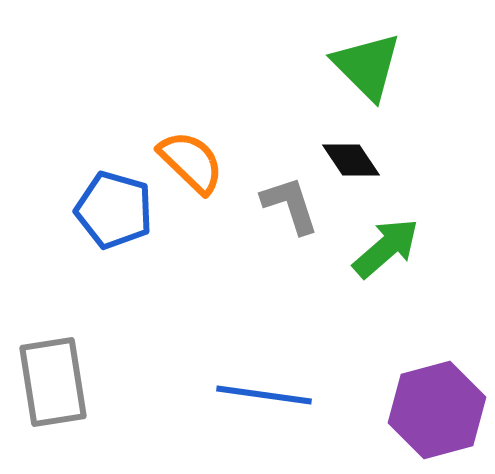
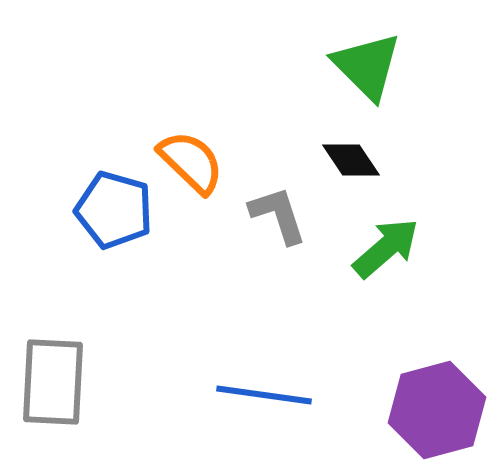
gray L-shape: moved 12 px left, 10 px down
gray rectangle: rotated 12 degrees clockwise
